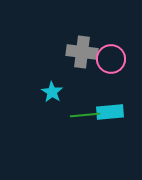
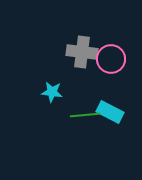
cyan star: rotated 25 degrees counterclockwise
cyan rectangle: rotated 32 degrees clockwise
